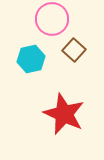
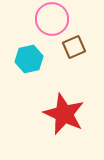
brown square: moved 3 px up; rotated 25 degrees clockwise
cyan hexagon: moved 2 px left
